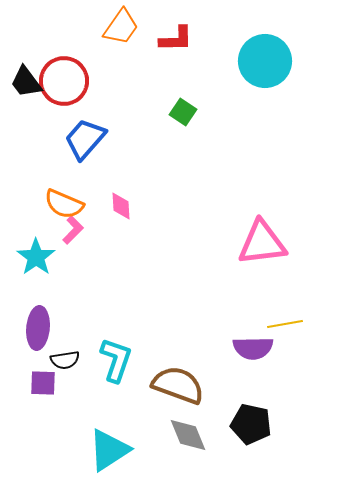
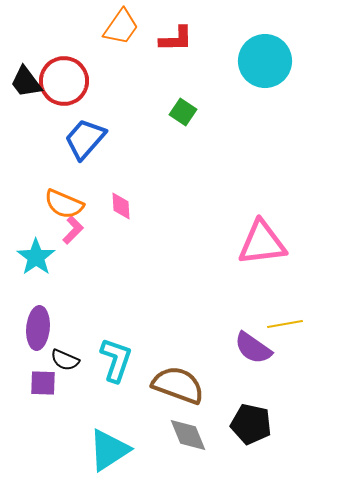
purple semicircle: rotated 36 degrees clockwise
black semicircle: rotated 32 degrees clockwise
